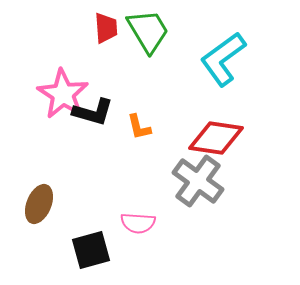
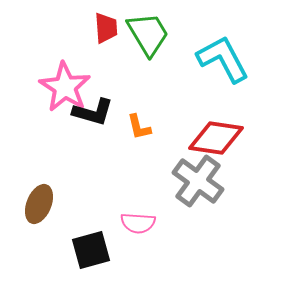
green trapezoid: moved 3 px down
cyan L-shape: rotated 98 degrees clockwise
pink star: moved 2 px right, 7 px up
